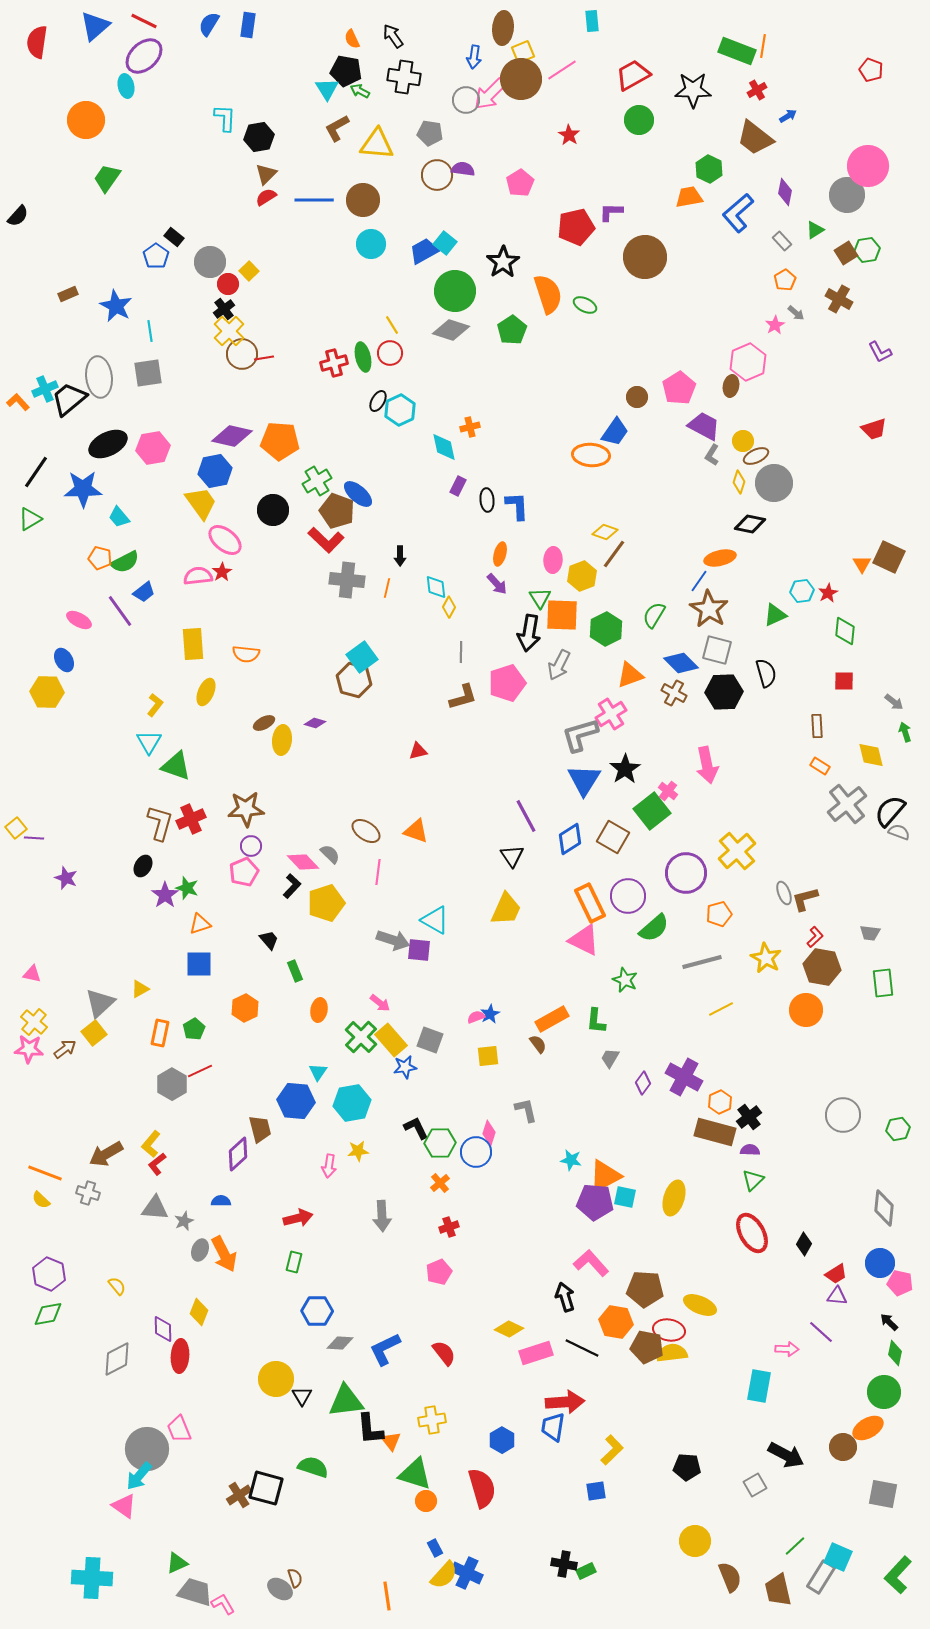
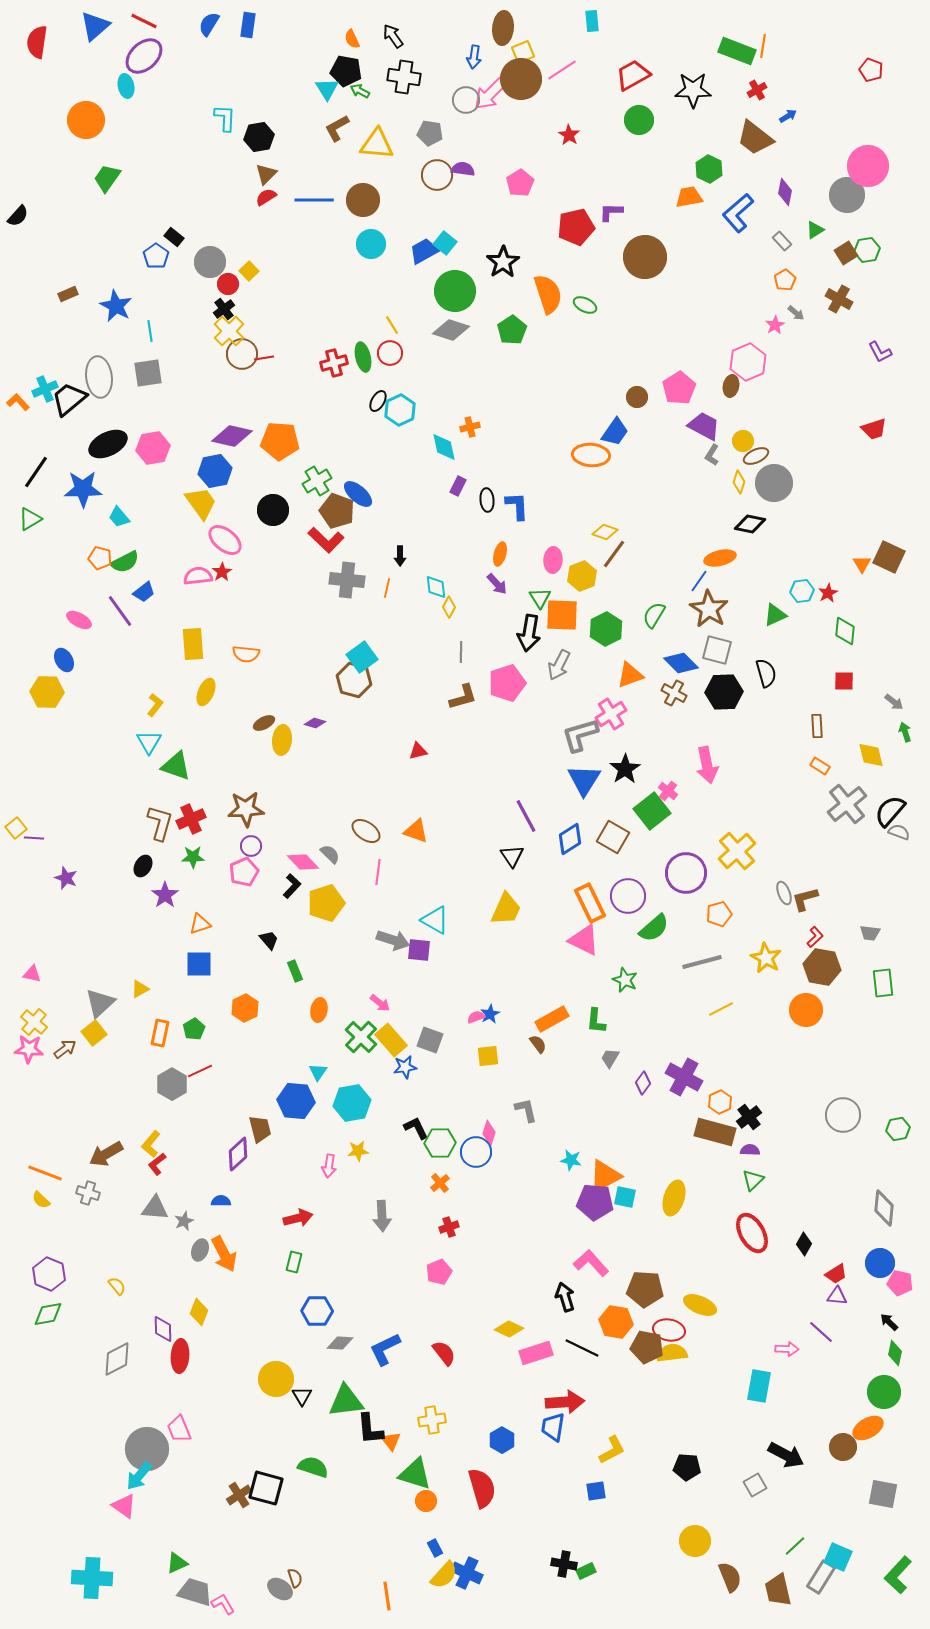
green star at (187, 888): moved 6 px right, 31 px up; rotated 20 degrees counterclockwise
yellow L-shape at (612, 1450): rotated 16 degrees clockwise
